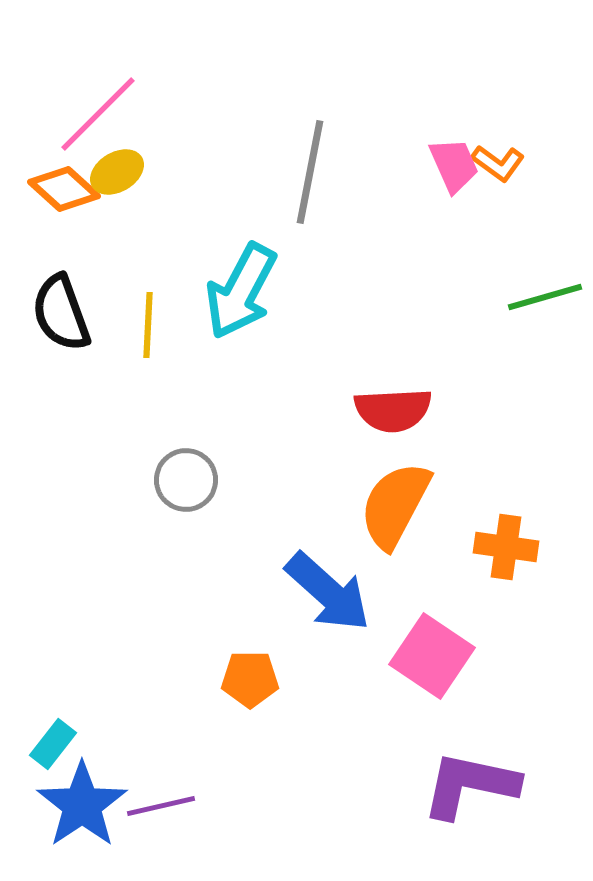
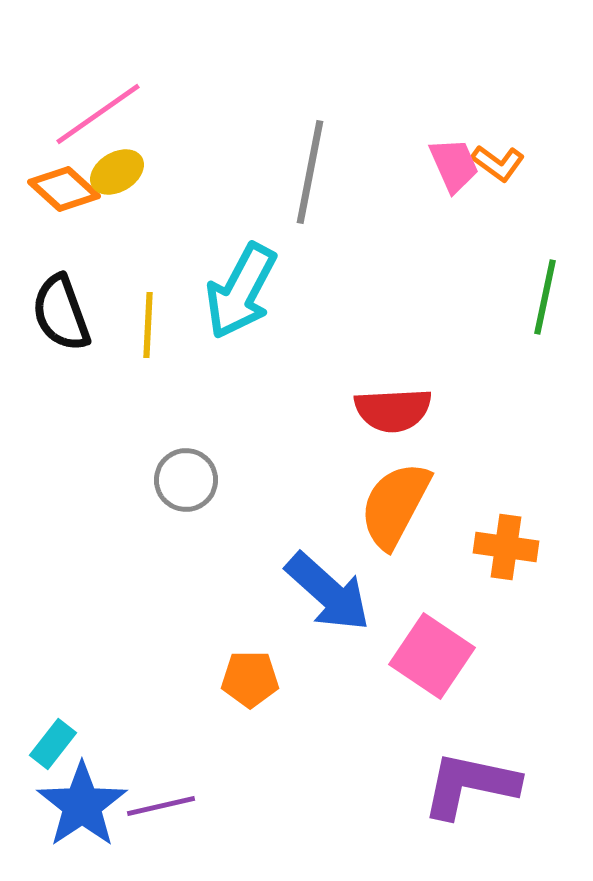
pink line: rotated 10 degrees clockwise
green line: rotated 62 degrees counterclockwise
